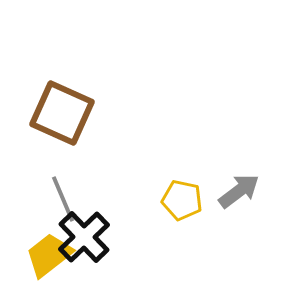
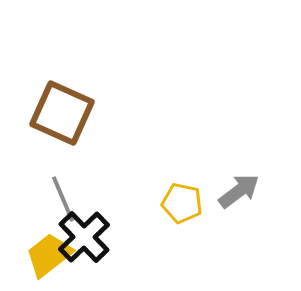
yellow pentagon: moved 3 px down
